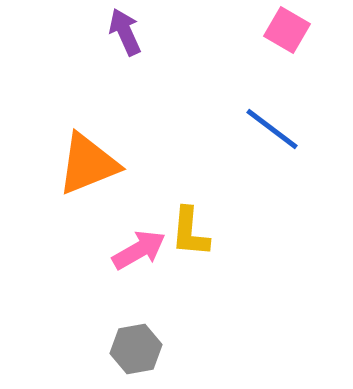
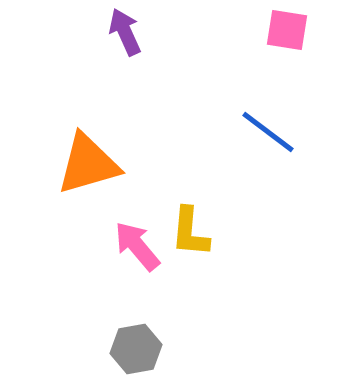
pink square: rotated 21 degrees counterclockwise
blue line: moved 4 px left, 3 px down
orange triangle: rotated 6 degrees clockwise
pink arrow: moved 2 px left, 4 px up; rotated 100 degrees counterclockwise
